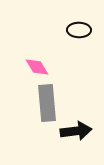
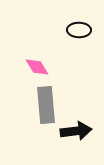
gray rectangle: moved 1 px left, 2 px down
